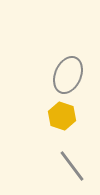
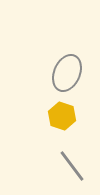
gray ellipse: moved 1 px left, 2 px up
